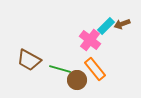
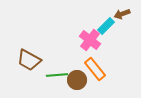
brown arrow: moved 10 px up
green line: moved 3 px left, 6 px down; rotated 20 degrees counterclockwise
